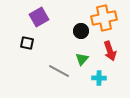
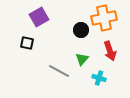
black circle: moved 1 px up
cyan cross: rotated 16 degrees clockwise
